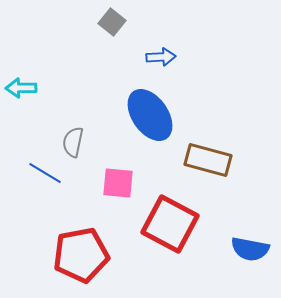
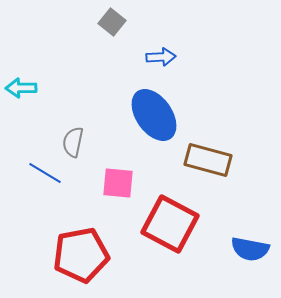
blue ellipse: moved 4 px right
